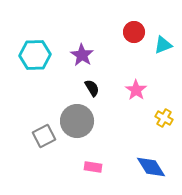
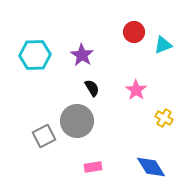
pink rectangle: rotated 18 degrees counterclockwise
